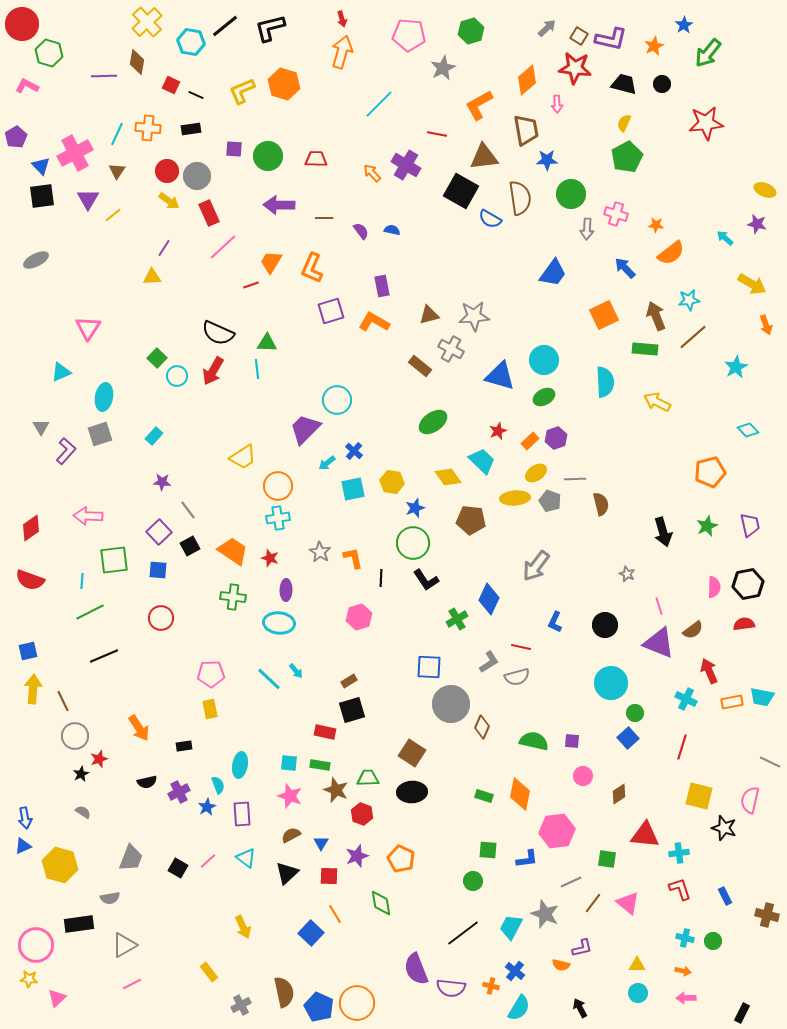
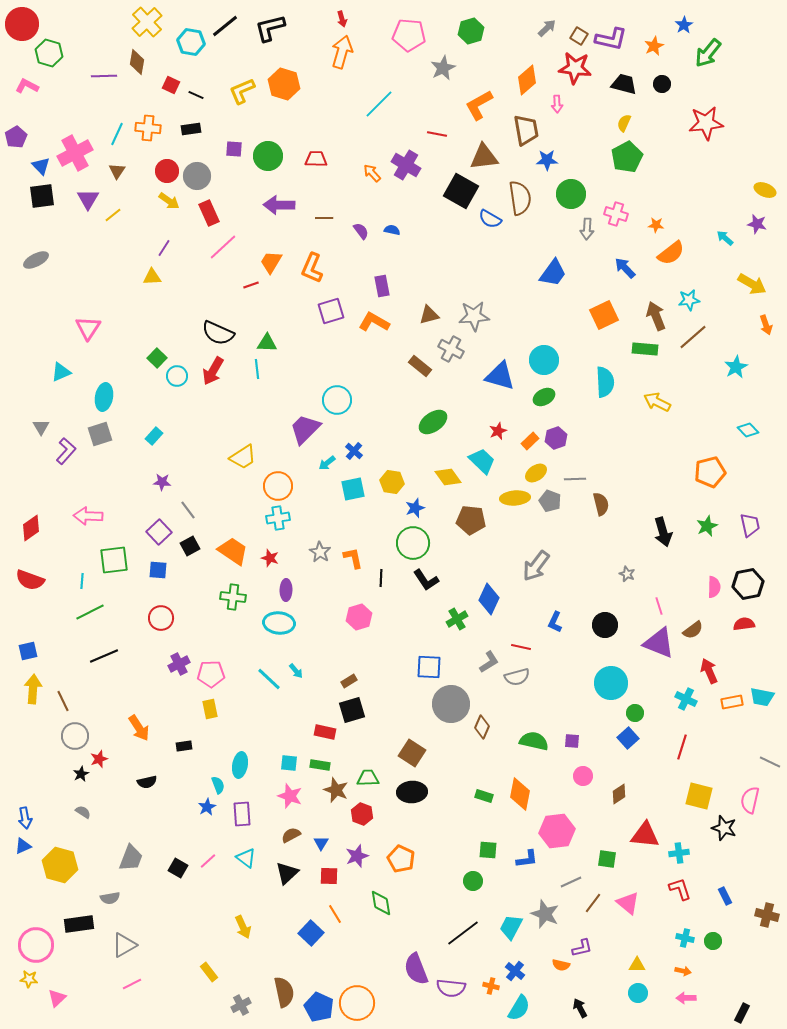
purple cross at (179, 792): moved 128 px up
